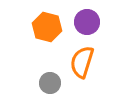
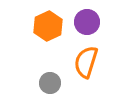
orange hexagon: moved 1 px right, 1 px up; rotated 20 degrees clockwise
orange semicircle: moved 4 px right
